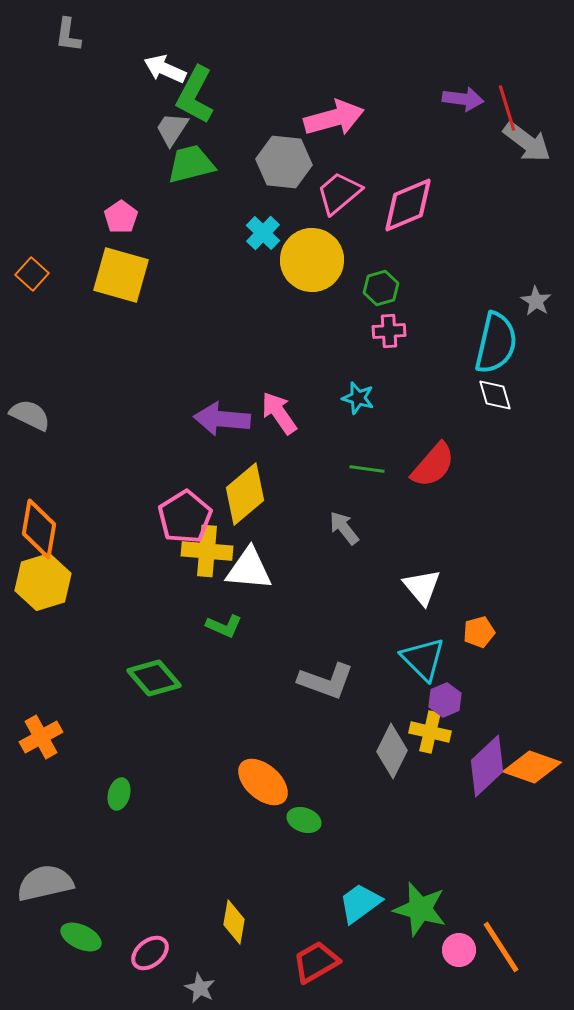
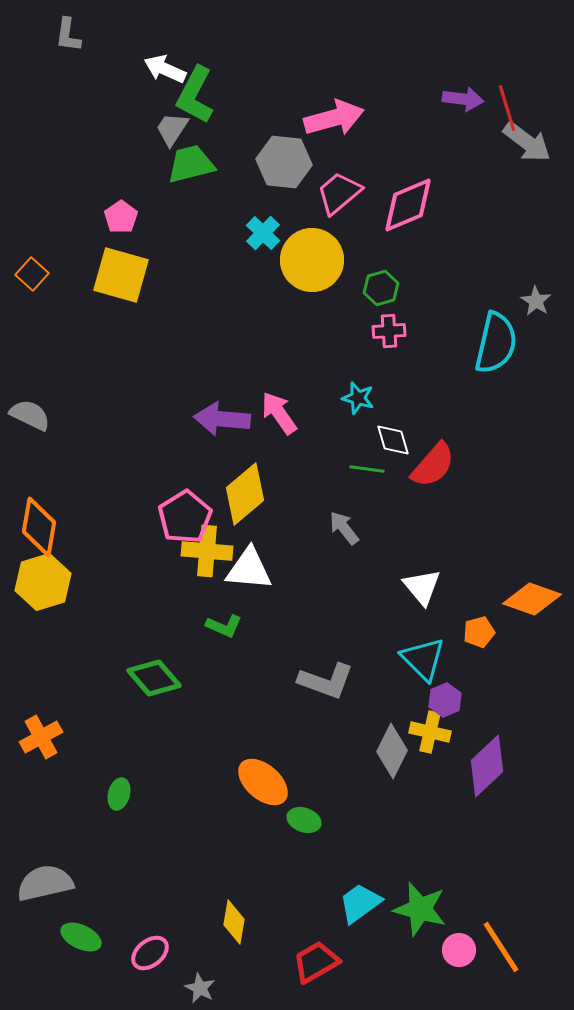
white diamond at (495, 395): moved 102 px left, 45 px down
orange diamond at (39, 529): moved 2 px up
orange diamond at (532, 767): moved 168 px up
